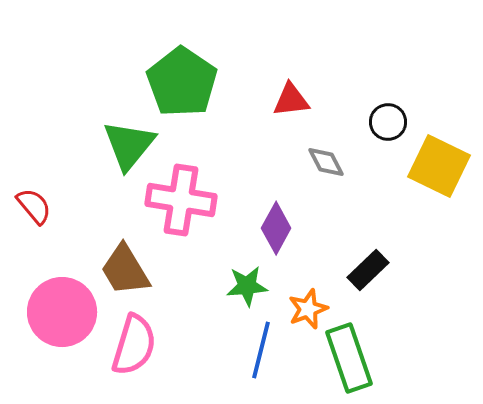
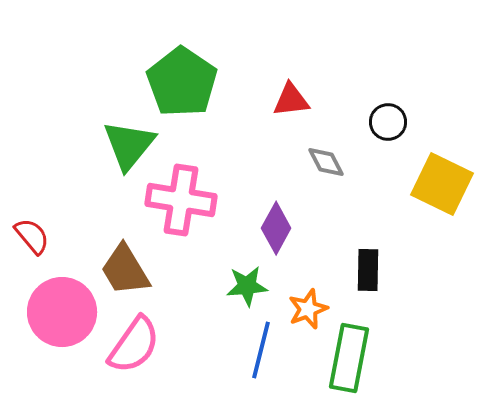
yellow square: moved 3 px right, 18 px down
red semicircle: moved 2 px left, 30 px down
black rectangle: rotated 45 degrees counterclockwise
pink semicircle: rotated 18 degrees clockwise
green rectangle: rotated 30 degrees clockwise
